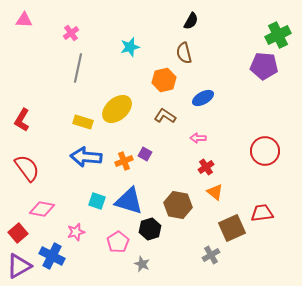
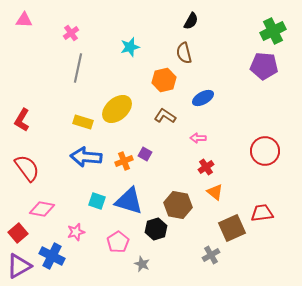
green cross: moved 5 px left, 4 px up
black hexagon: moved 6 px right
